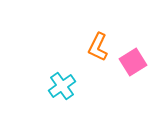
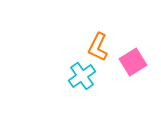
cyan cross: moved 20 px right, 10 px up
